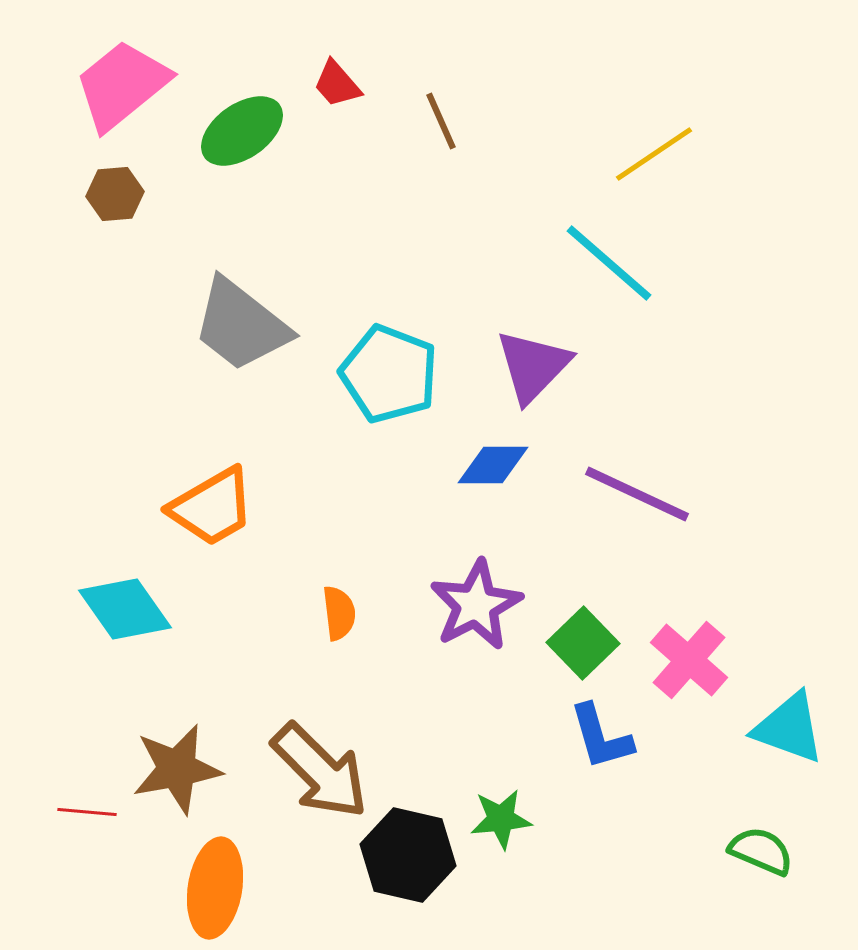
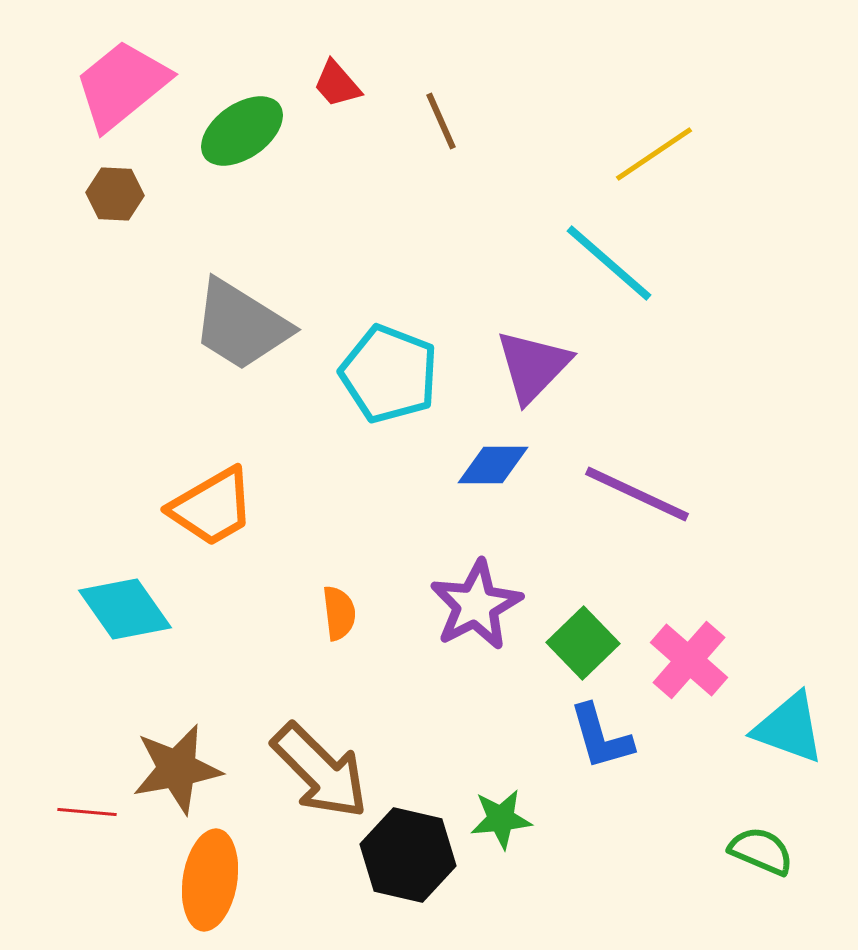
brown hexagon: rotated 8 degrees clockwise
gray trapezoid: rotated 6 degrees counterclockwise
orange ellipse: moved 5 px left, 8 px up
